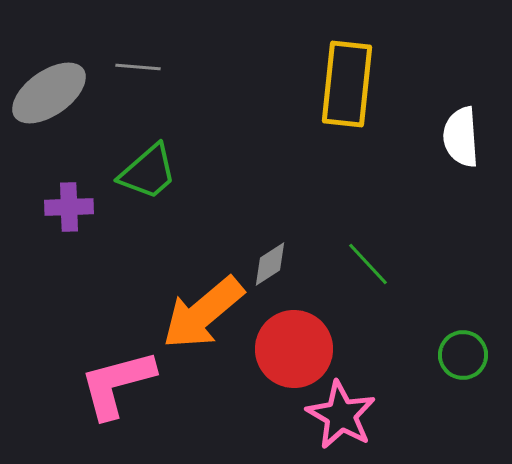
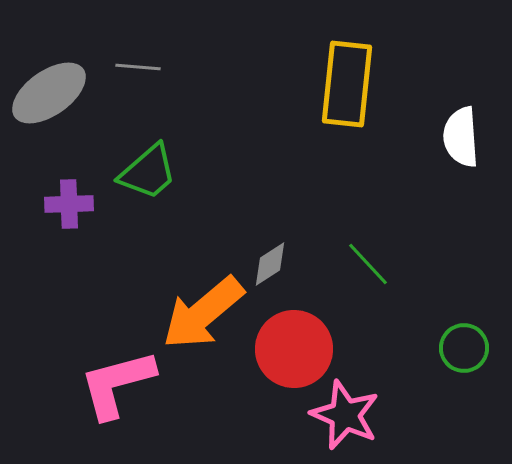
purple cross: moved 3 px up
green circle: moved 1 px right, 7 px up
pink star: moved 4 px right; rotated 6 degrees counterclockwise
